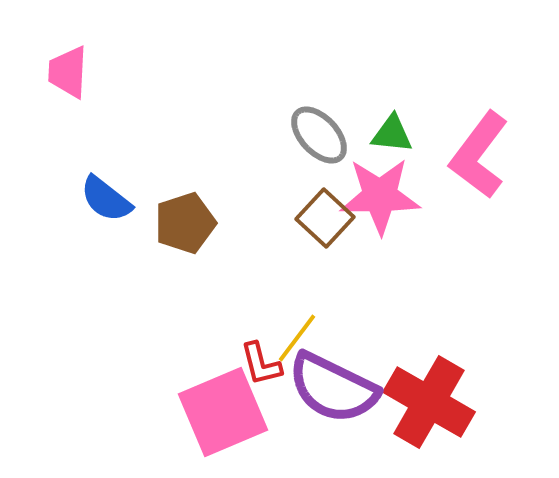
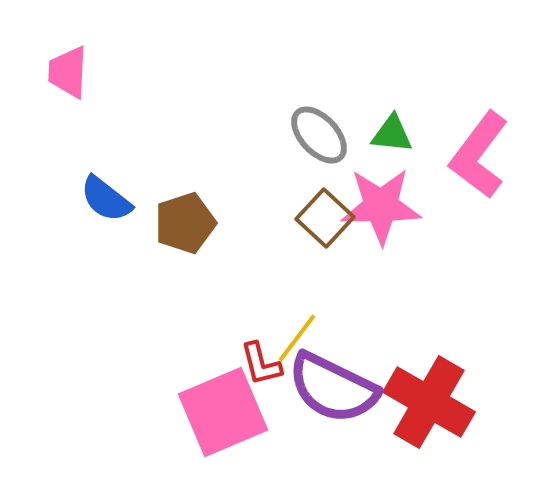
pink star: moved 1 px right, 10 px down
